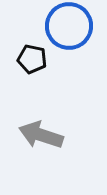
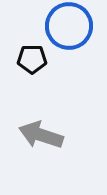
black pentagon: rotated 12 degrees counterclockwise
